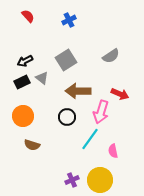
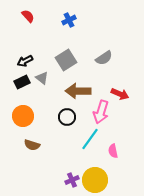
gray semicircle: moved 7 px left, 2 px down
yellow circle: moved 5 px left
